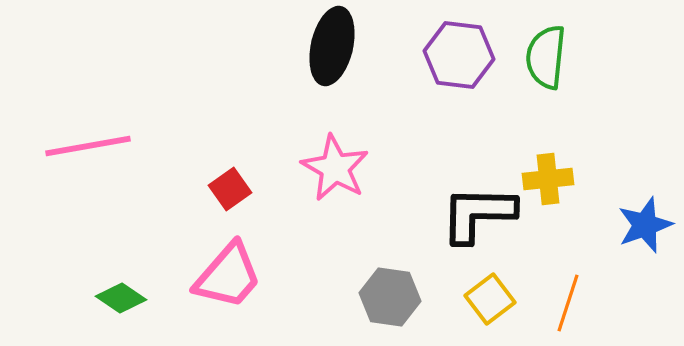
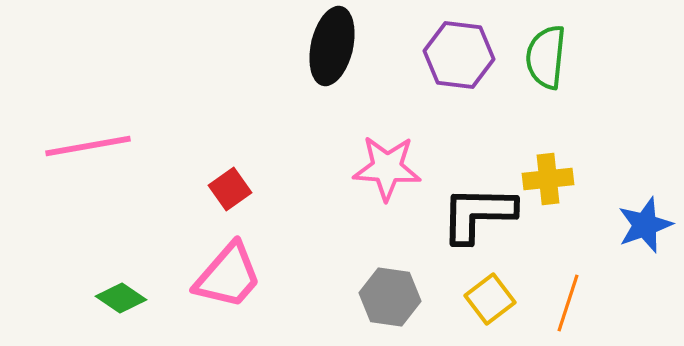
pink star: moved 52 px right; rotated 26 degrees counterclockwise
